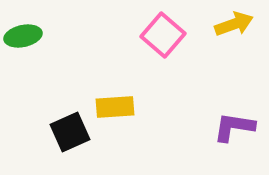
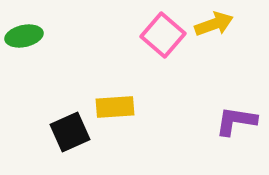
yellow arrow: moved 20 px left
green ellipse: moved 1 px right
purple L-shape: moved 2 px right, 6 px up
